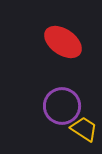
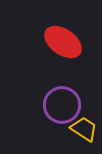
purple circle: moved 1 px up
